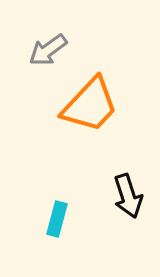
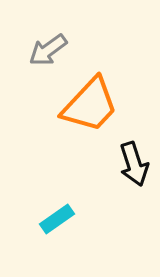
black arrow: moved 6 px right, 32 px up
cyan rectangle: rotated 40 degrees clockwise
